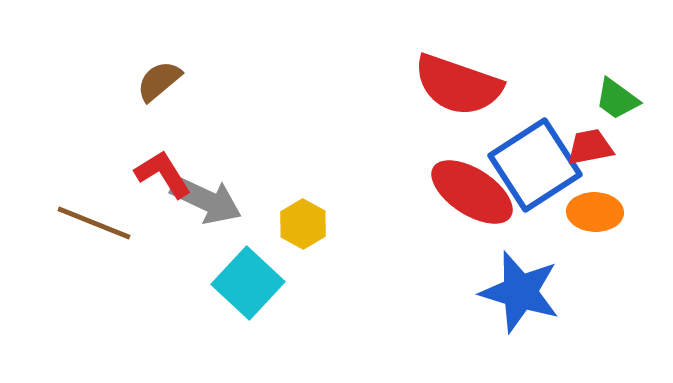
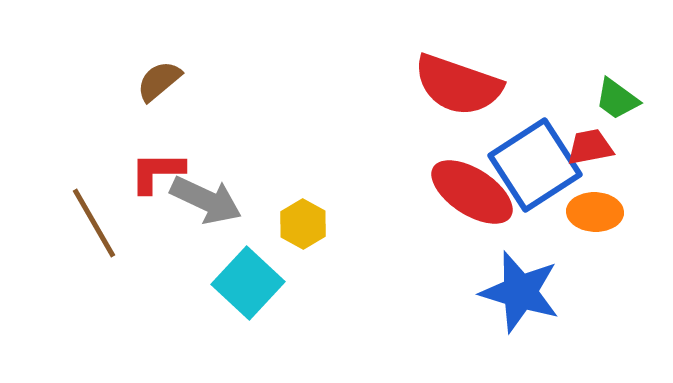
red L-shape: moved 6 px left, 2 px up; rotated 58 degrees counterclockwise
brown line: rotated 38 degrees clockwise
